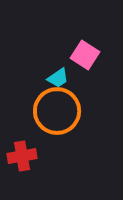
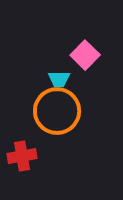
pink square: rotated 12 degrees clockwise
cyan trapezoid: moved 1 px right, 1 px down; rotated 35 degrees clockwise
